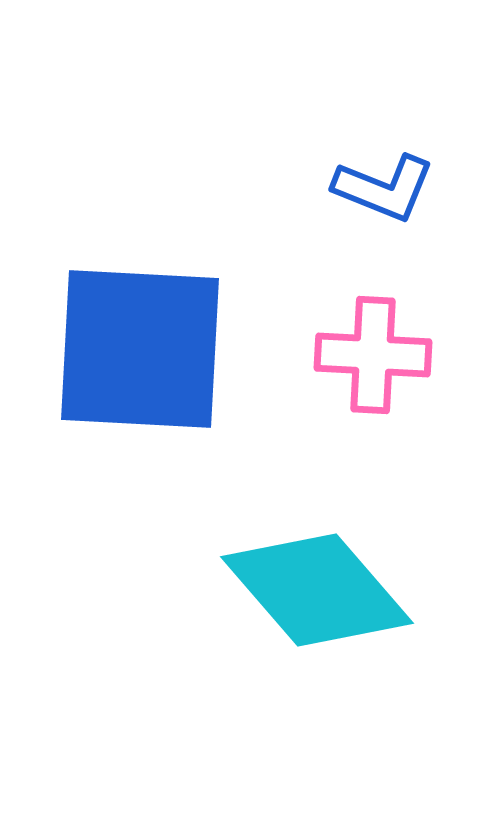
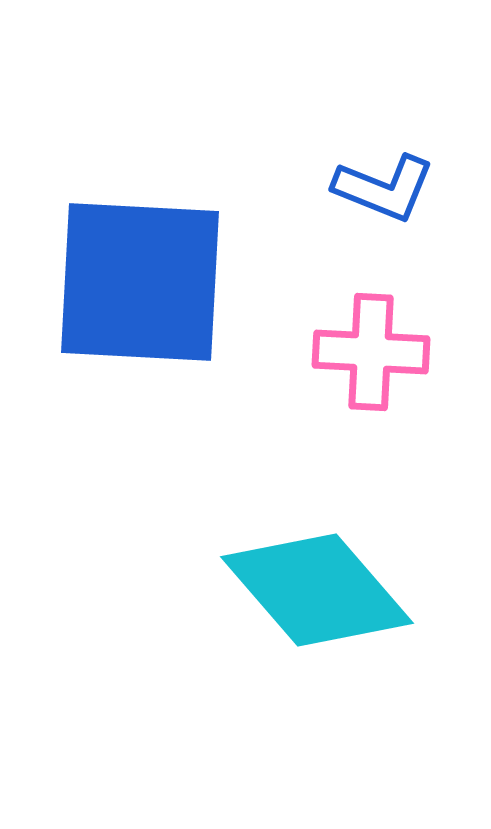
blue square: moved 67 px up
pink cross: moved 2 px left, 3 px up
